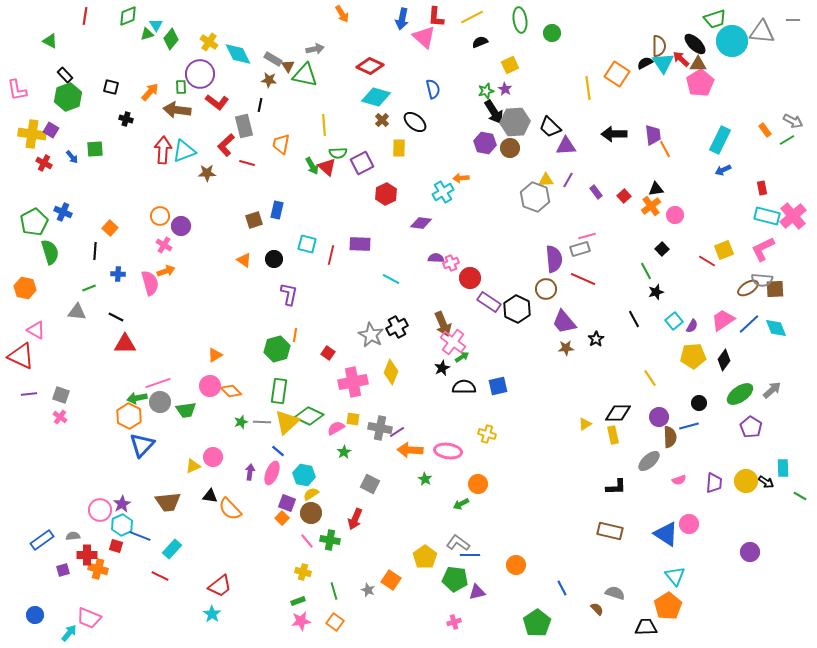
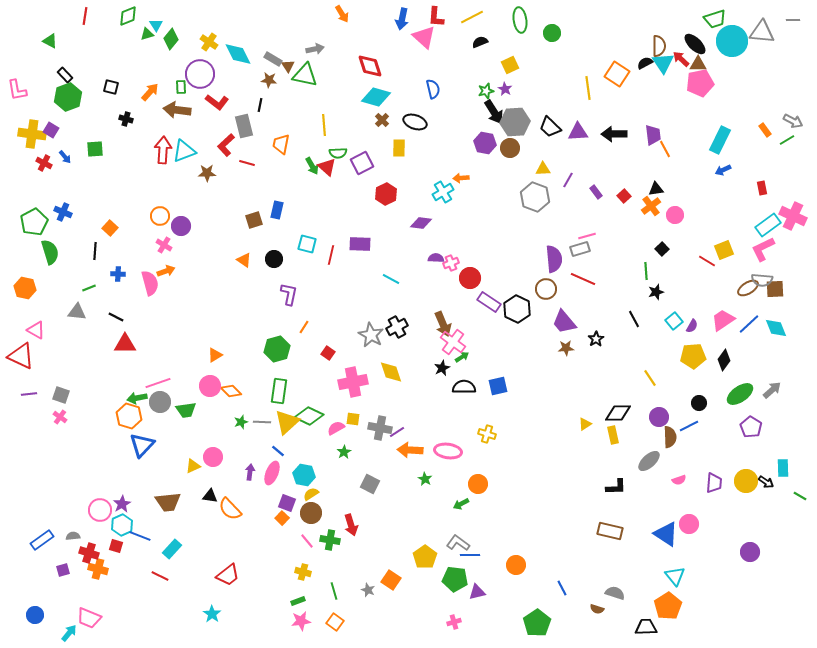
red diamond at (370, 66): rotated 48 degrees clockwise
pink pentagon at (700, 83): rotated 20 degrees clockwise
black ellipse at (415, 122): rotated 20 degrees counterclockwise
purple triangle at (566, 146): moved 12 px right, 14 px up
blue arrow at (72, 157): moved 7 px left
yellow triangle at (546, 180): moved 3 px left, 11 px up
cyan rectangle at (767, 216): moved 1 px right, 9 px down; rotated 50 degrees counterclockwise
pink cross at (793, 216): rotated 24 degrees counterclockwise
green line at (646, 271): rotated 24 degrees clockwise
orange line at (295, 335): moved 9 px right, 8 px up; rotated 24 degrees clockwise
yellow diamond at (391, 372): rotated 40 degrees counterclockwise
orange hexagon at (129, 416): rotated 10 degrees counterclockwise
blue line at (689, 426): rotated 12 degrees counterclockwise
red arrow at (355, 519): moved 4 px left, 6 px down; rotated 40 degrees counterclockwise
red cross at (87, 555): moved 2 px right, 2 px up; rotated 18 degrees clockwise
red trapezoid at (220, 586): moved 8 px right, 11 px up
brown semicircle at (597, 609): rotated 152 degrees clockwise
